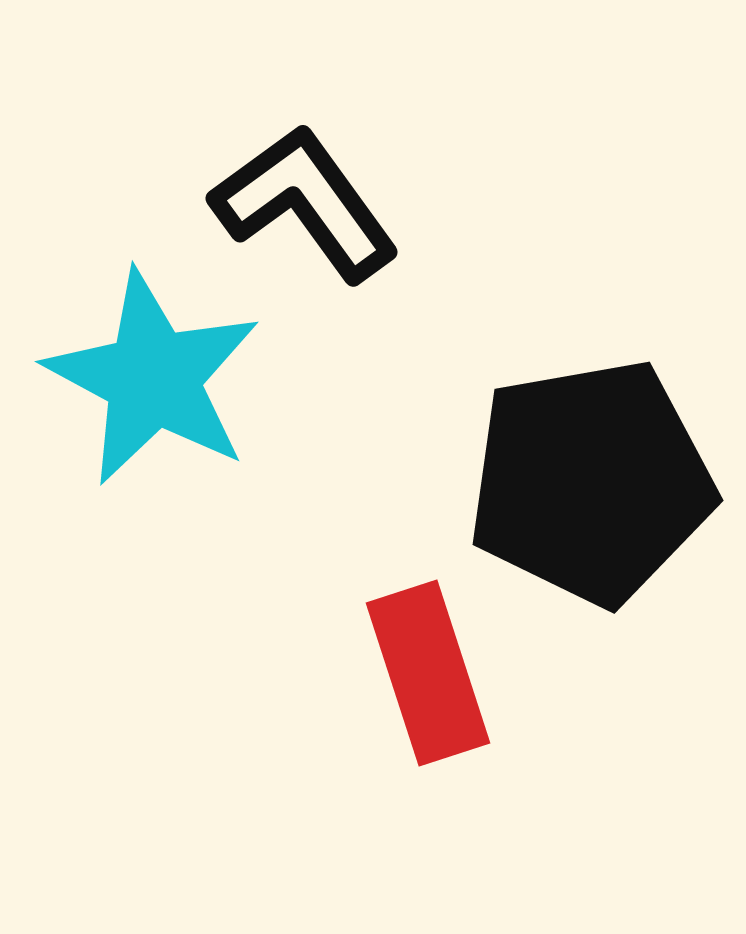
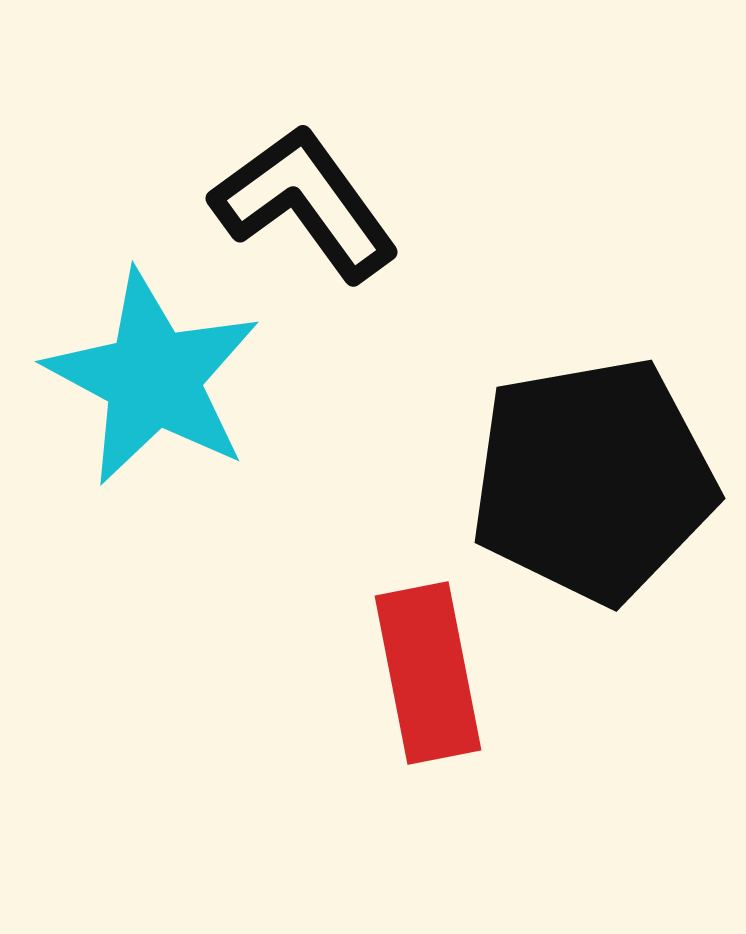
black pentagon: moved 2 px right, 2 px up
red rectangle: rotated 7 degrees clockwise
